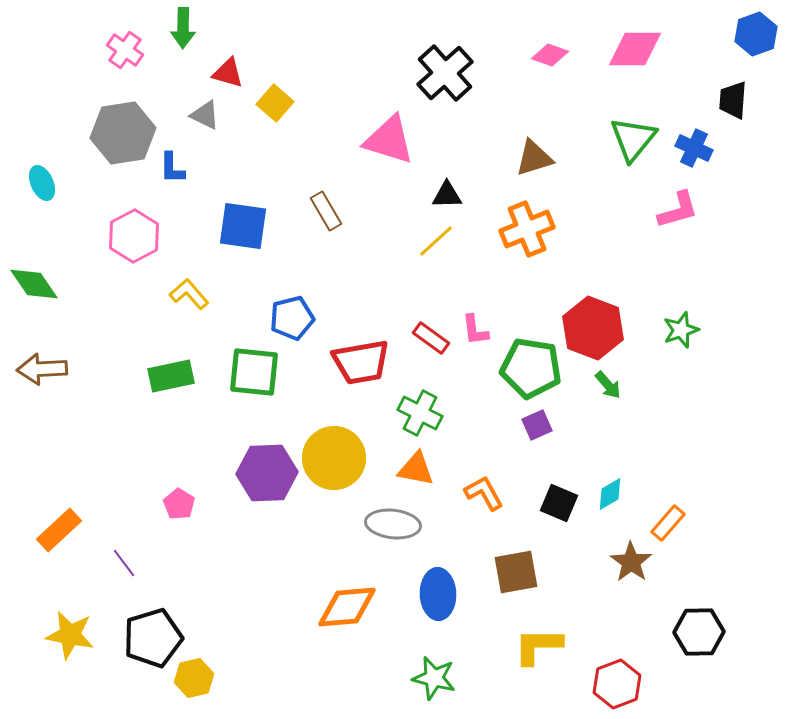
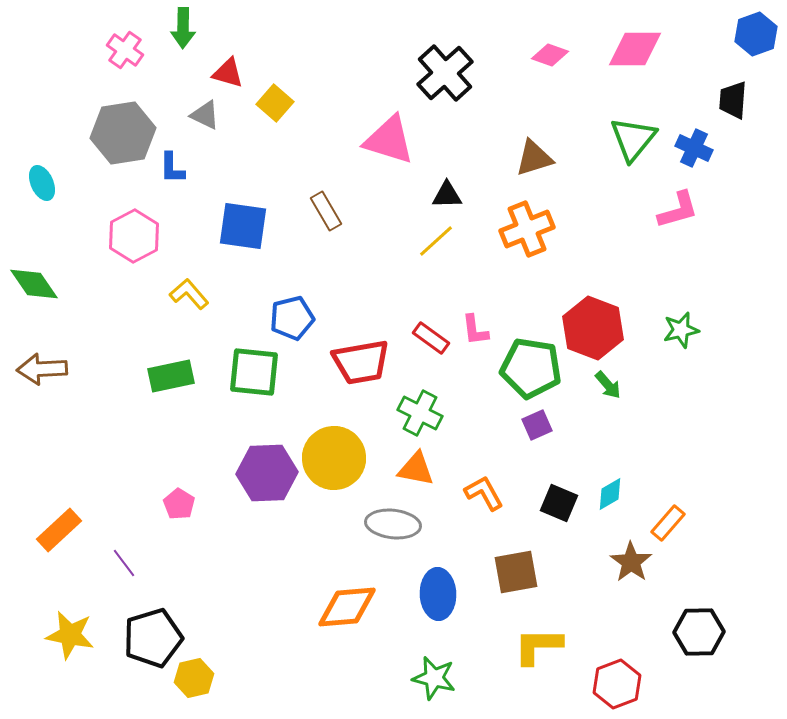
green star at (681, 330): rotated 6 degrees clockwise
